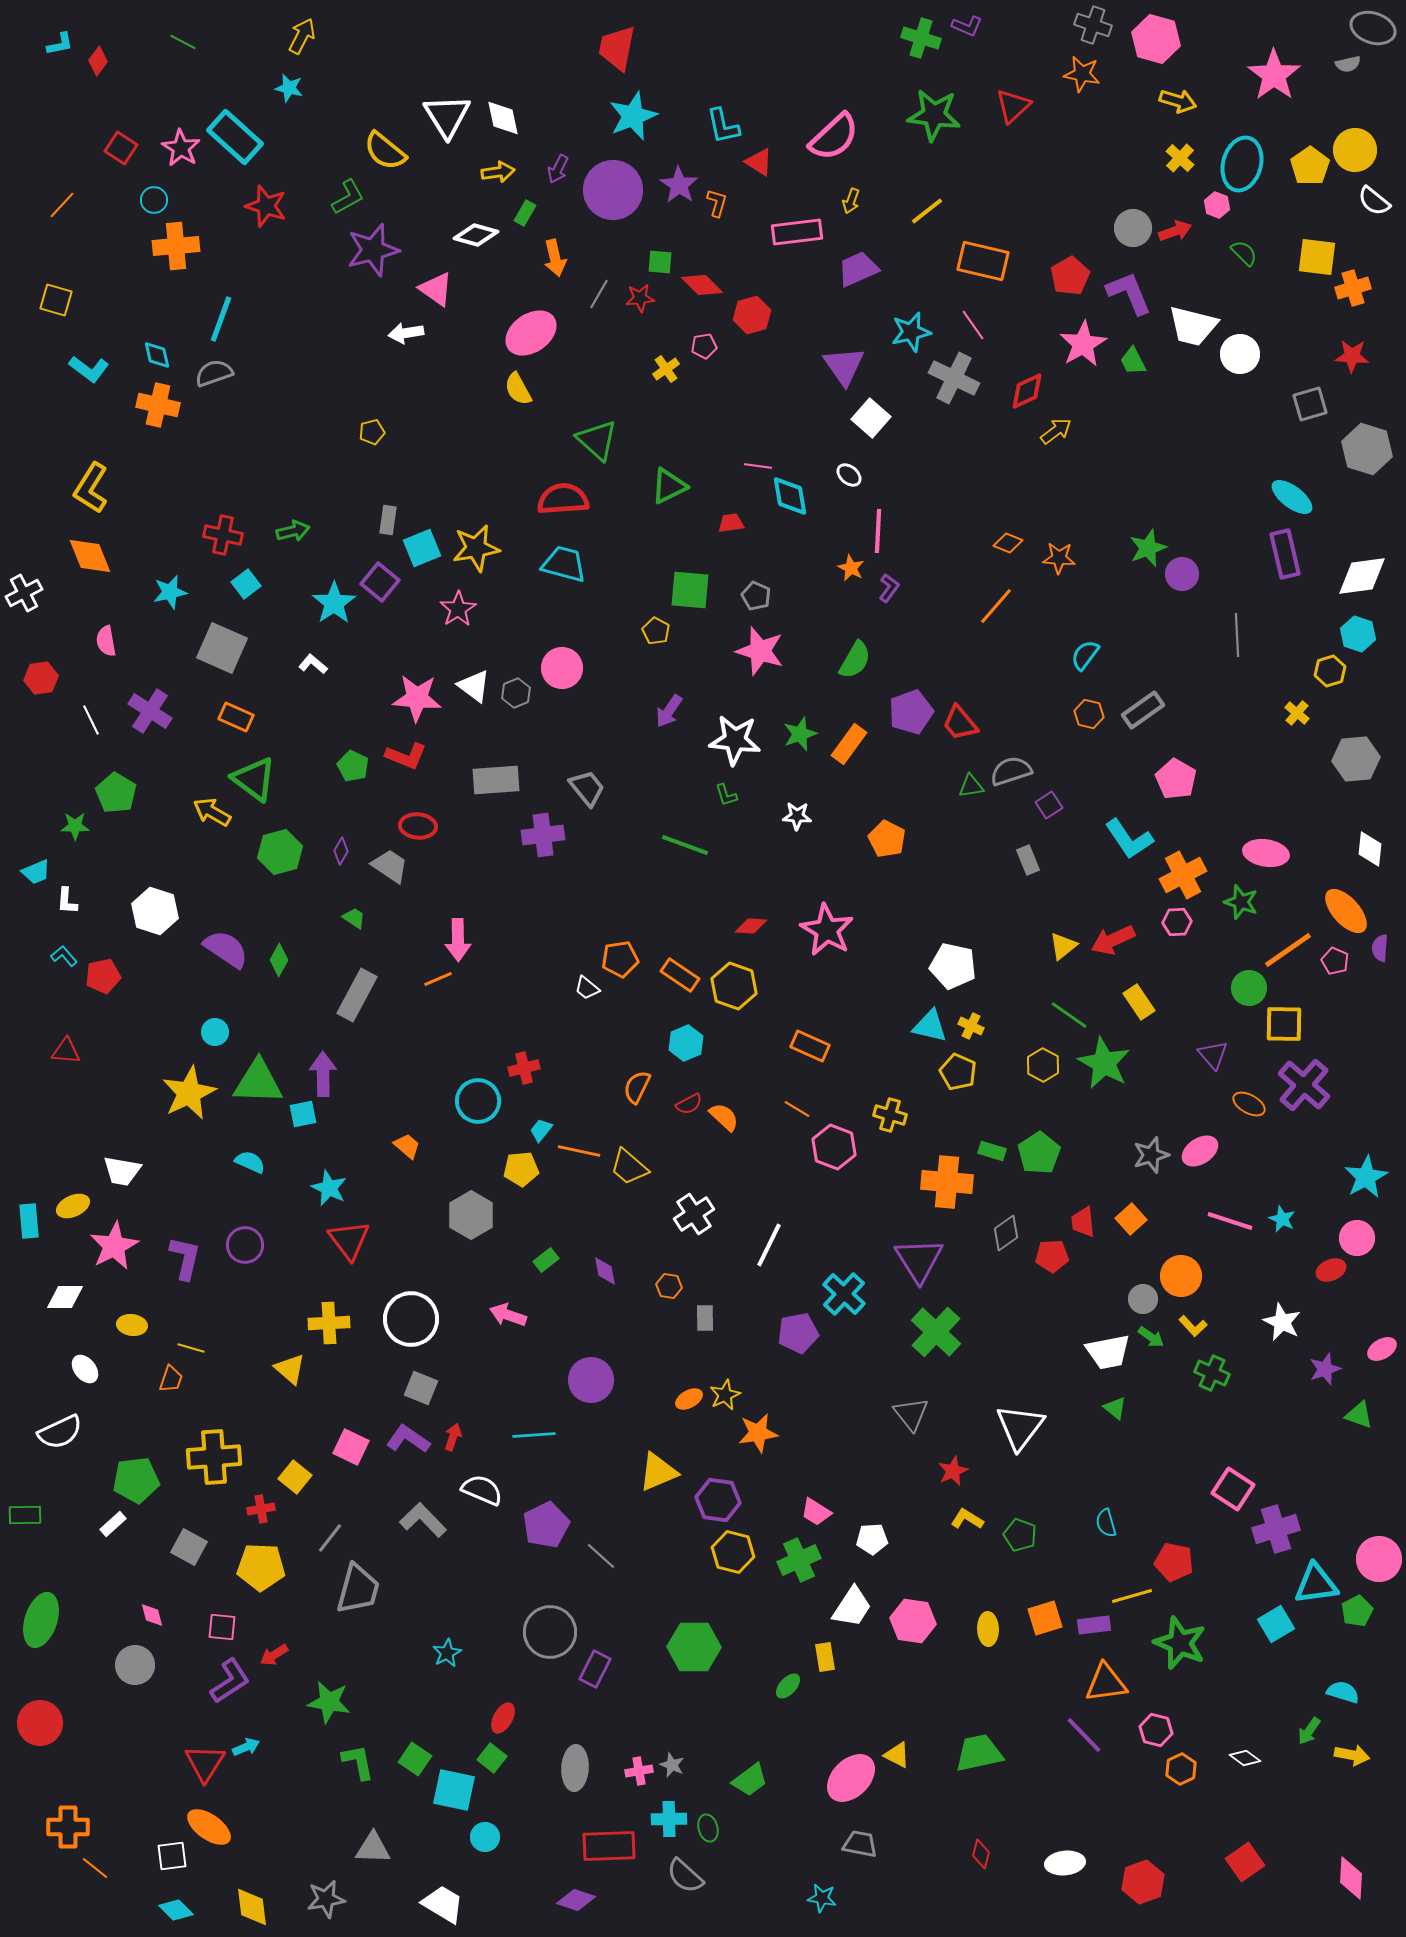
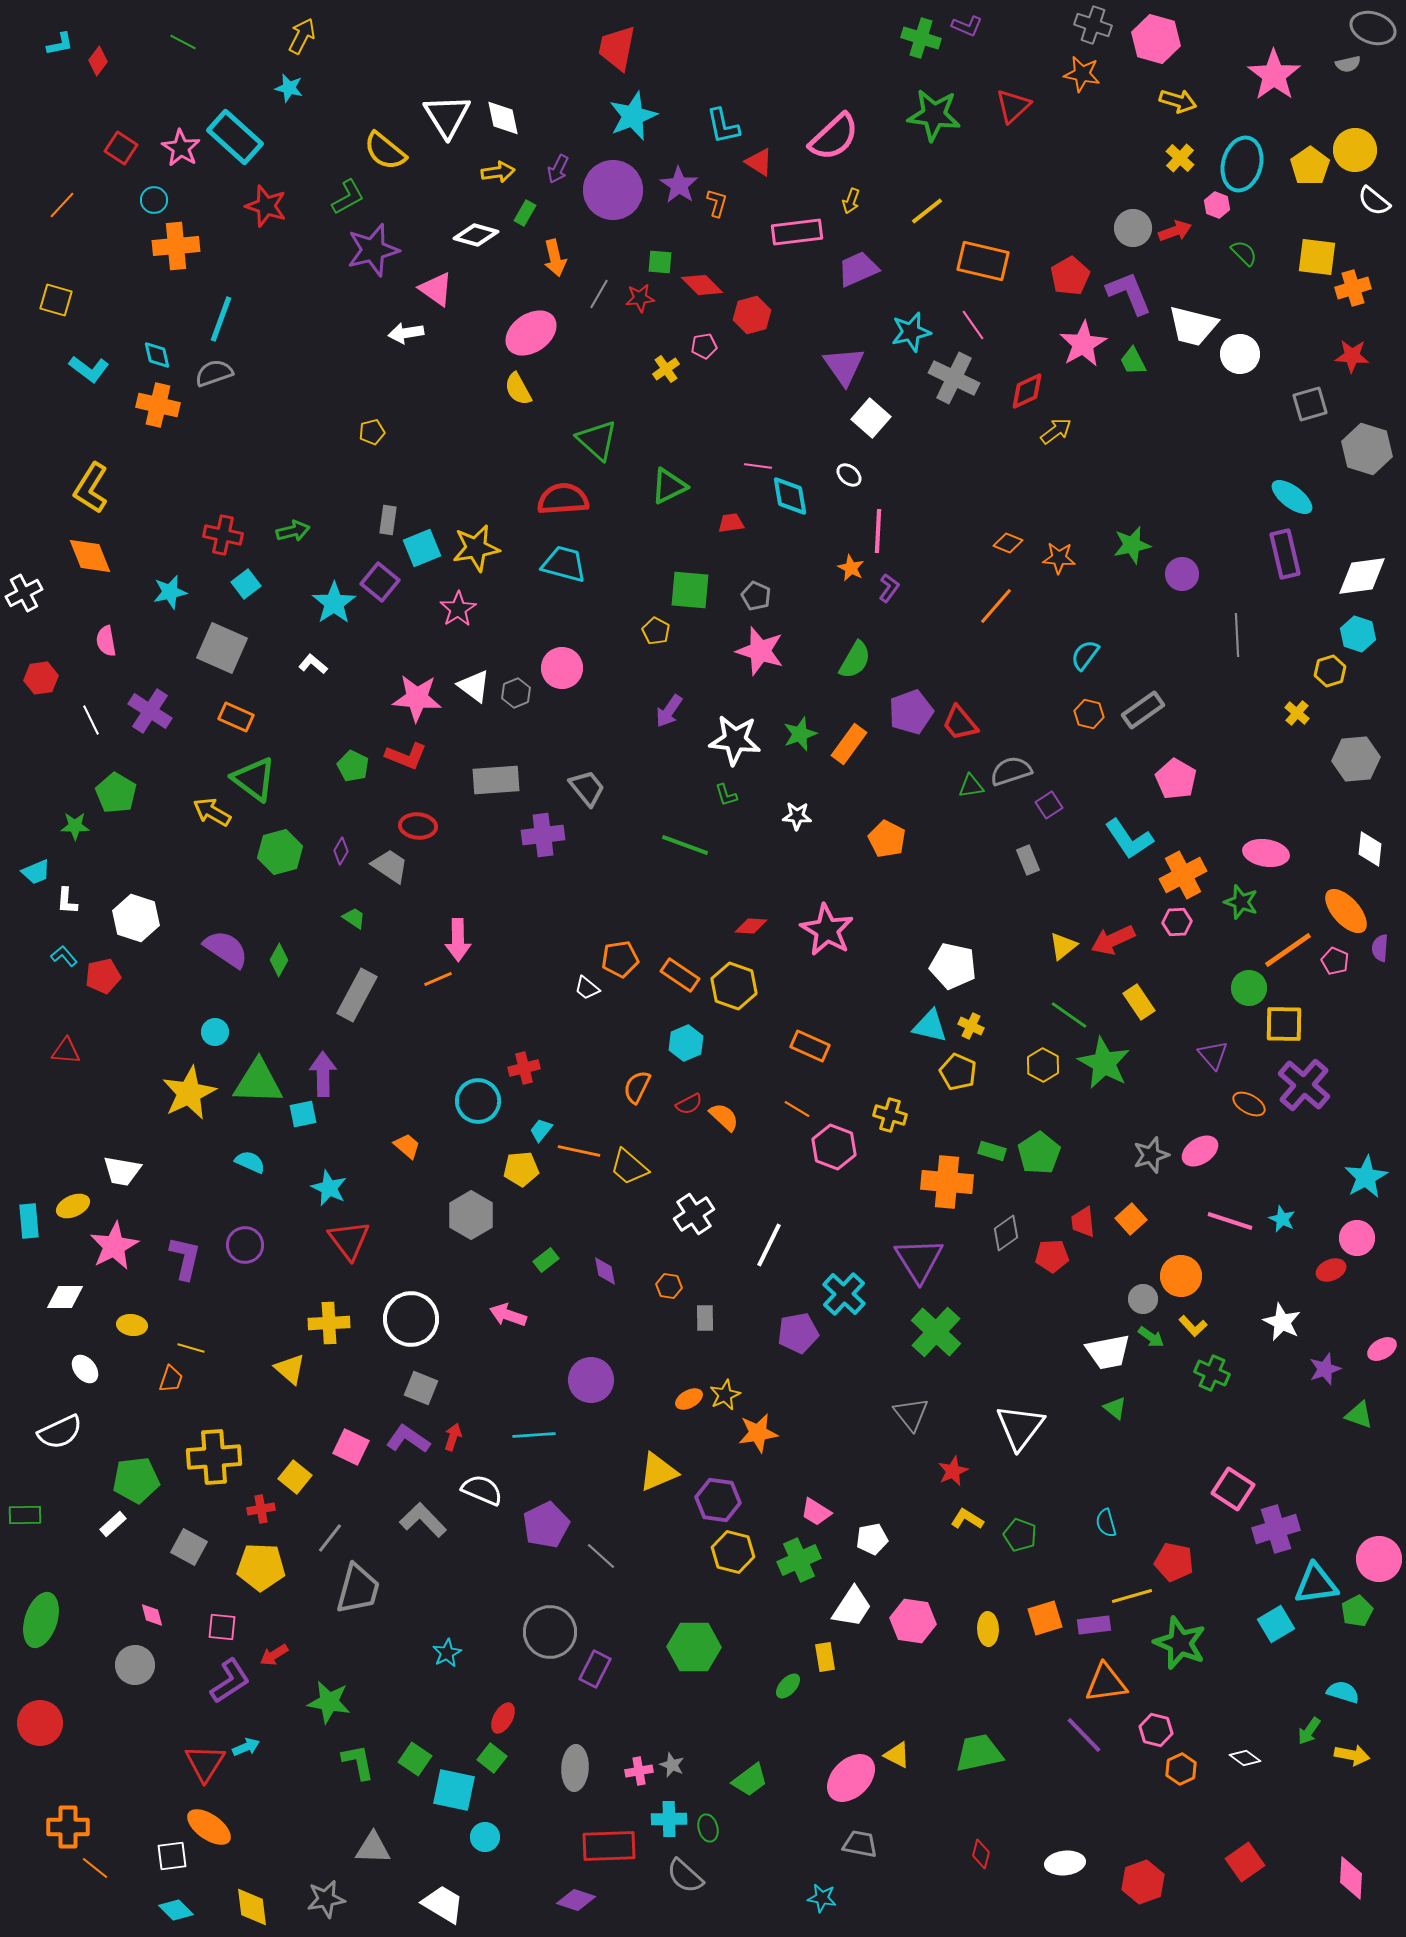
green star at (1148, 548): moved 16 px left, 3 px up; rotated 9 degrees clockwise
white hexagon at (155, 911): moved 19 px left, 7 px down
white pentagon at (872, 1539): rotated 8 degrees counterclockwise
